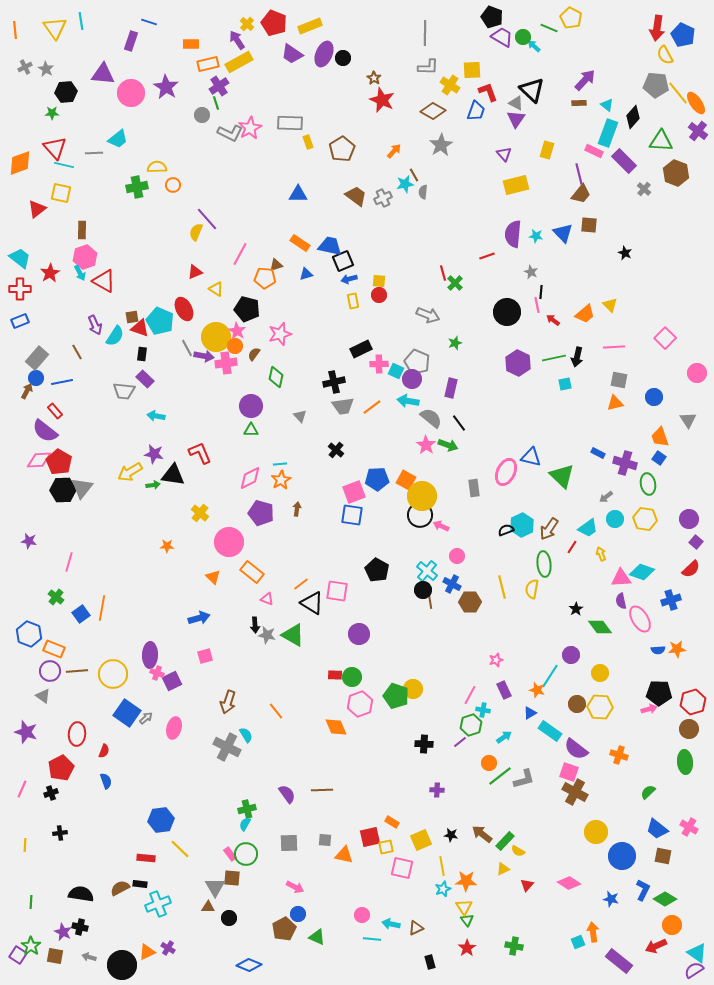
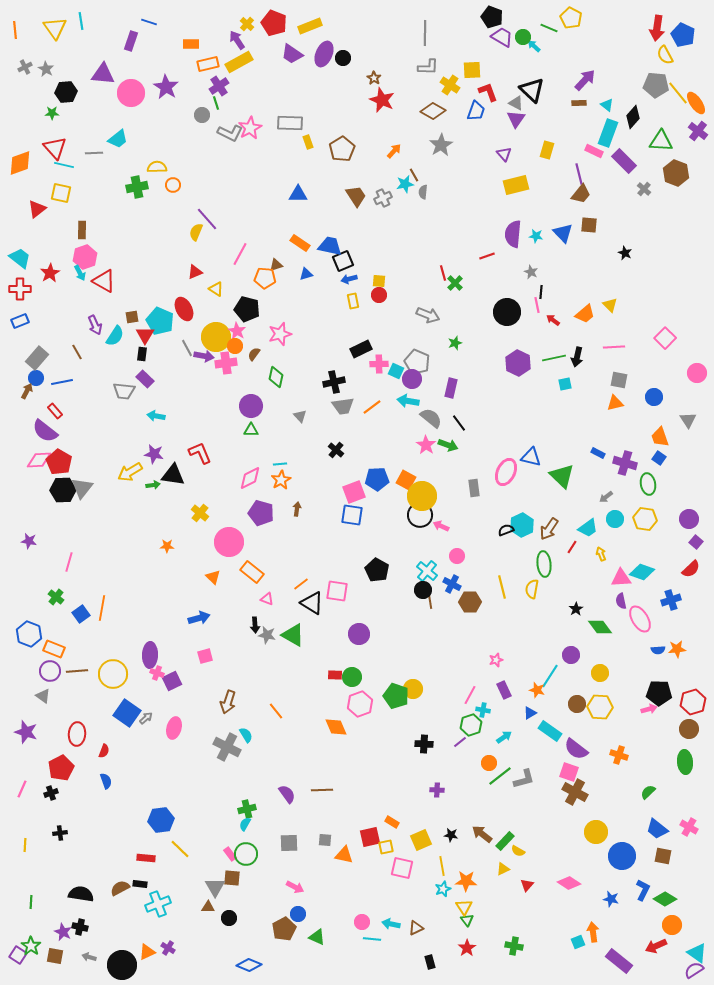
brown trapezoid at (356, 196): rotated 20 degrees clockwise
red triangle at (140, 328): moved 5 px right, 7 px down; rotated 42 degrees clockwise
pink circle at (362, 915): moved 7 px down
